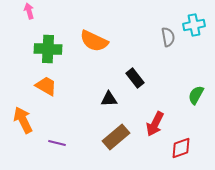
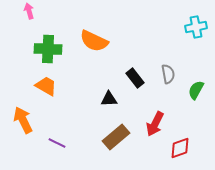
cyan cross: moved 2 px right, 2 px down
gray semicircle: moved 37 px down
green semicircle: moved 5 px up
purple line: rotated 12 degrees clockwise
red diamond: moved 1 px left
